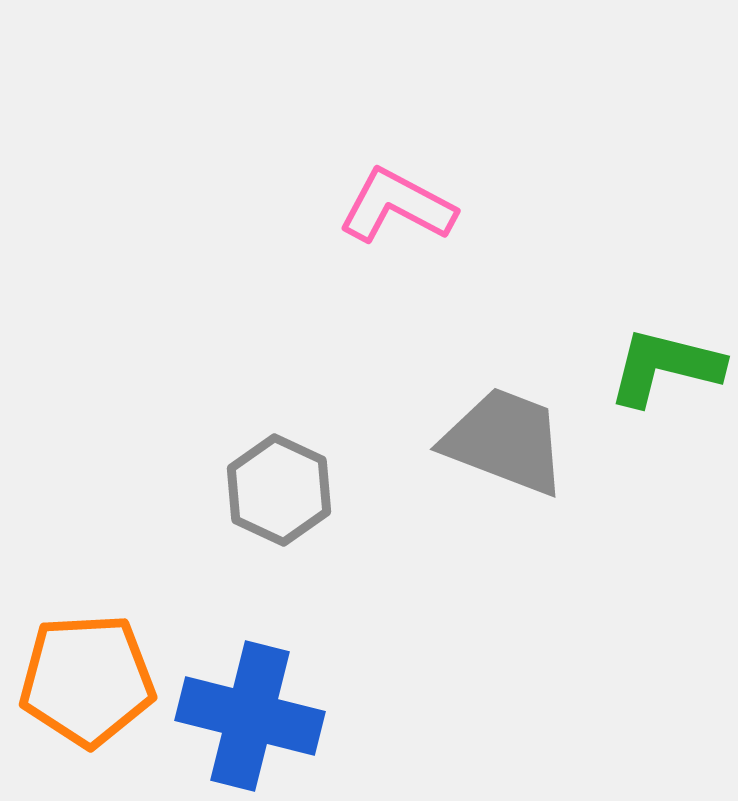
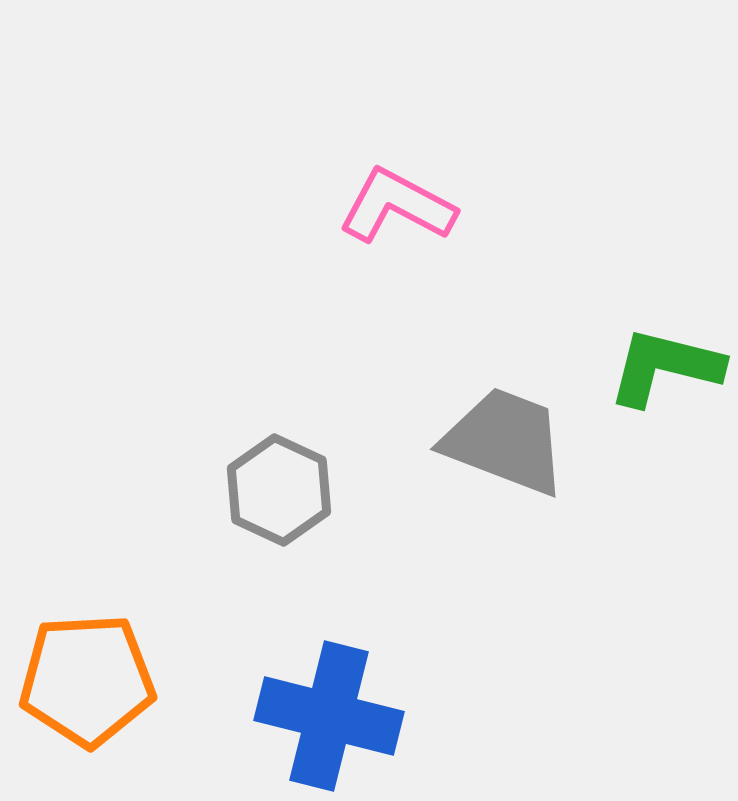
blue cross: moved 79 px right
